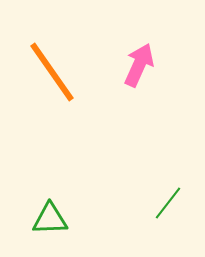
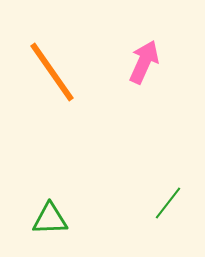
pink arrow: moved 5 px right, 3 px up
